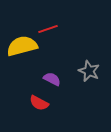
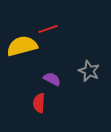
red semicircle: rotated 66 degrees clockwise
